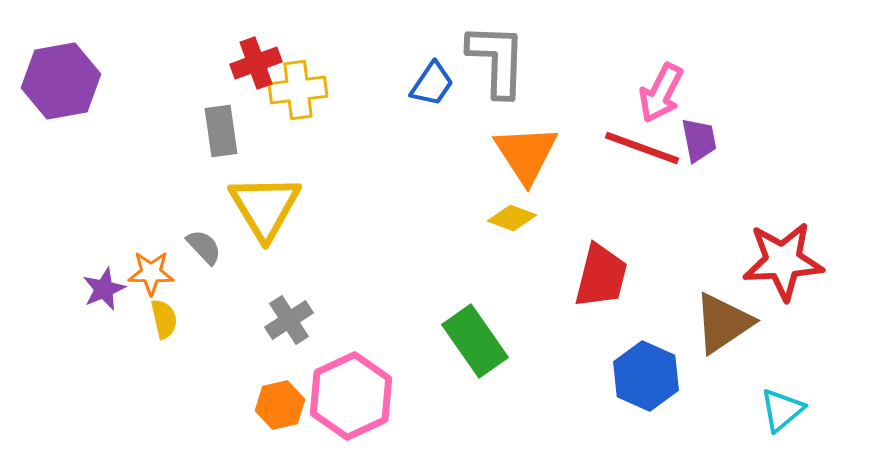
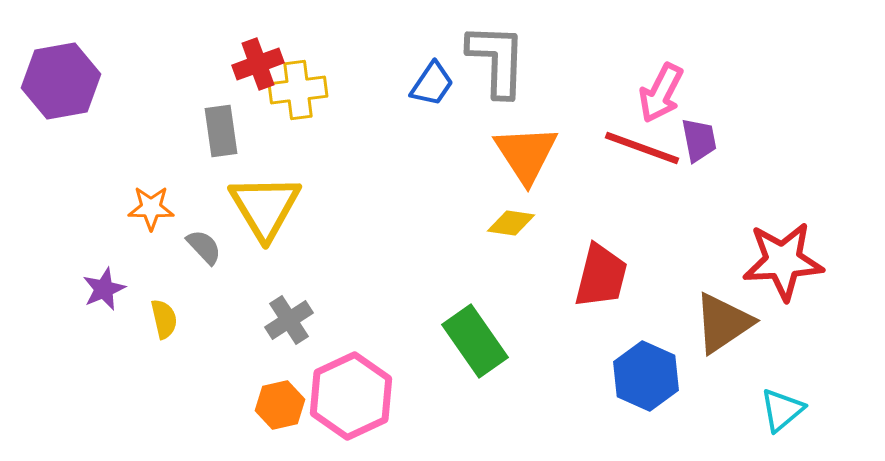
red cross: moved 2 px right, 1 px down
yellow diamond: moved 1 px left, 5 px down; rotated 12 degrees counterclockwise
orange star: moved 65 px up
